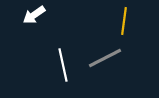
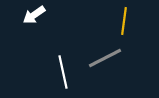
white line: moved 7 px down
